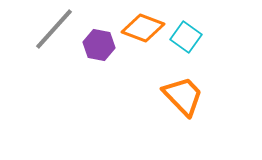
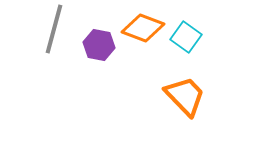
gray line: rotated 27 degrees counterclockwise
orange trapezoid: moved 2 px right
